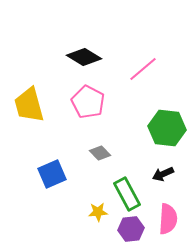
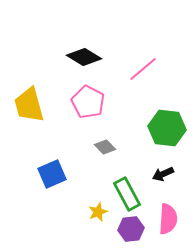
gray diamond: moved 5 px right, 6 px up
yellow star: rotated 18 degrees counterclockwise
